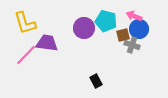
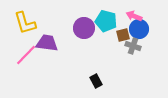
gray cross: moved 1 px right, 1 px down
